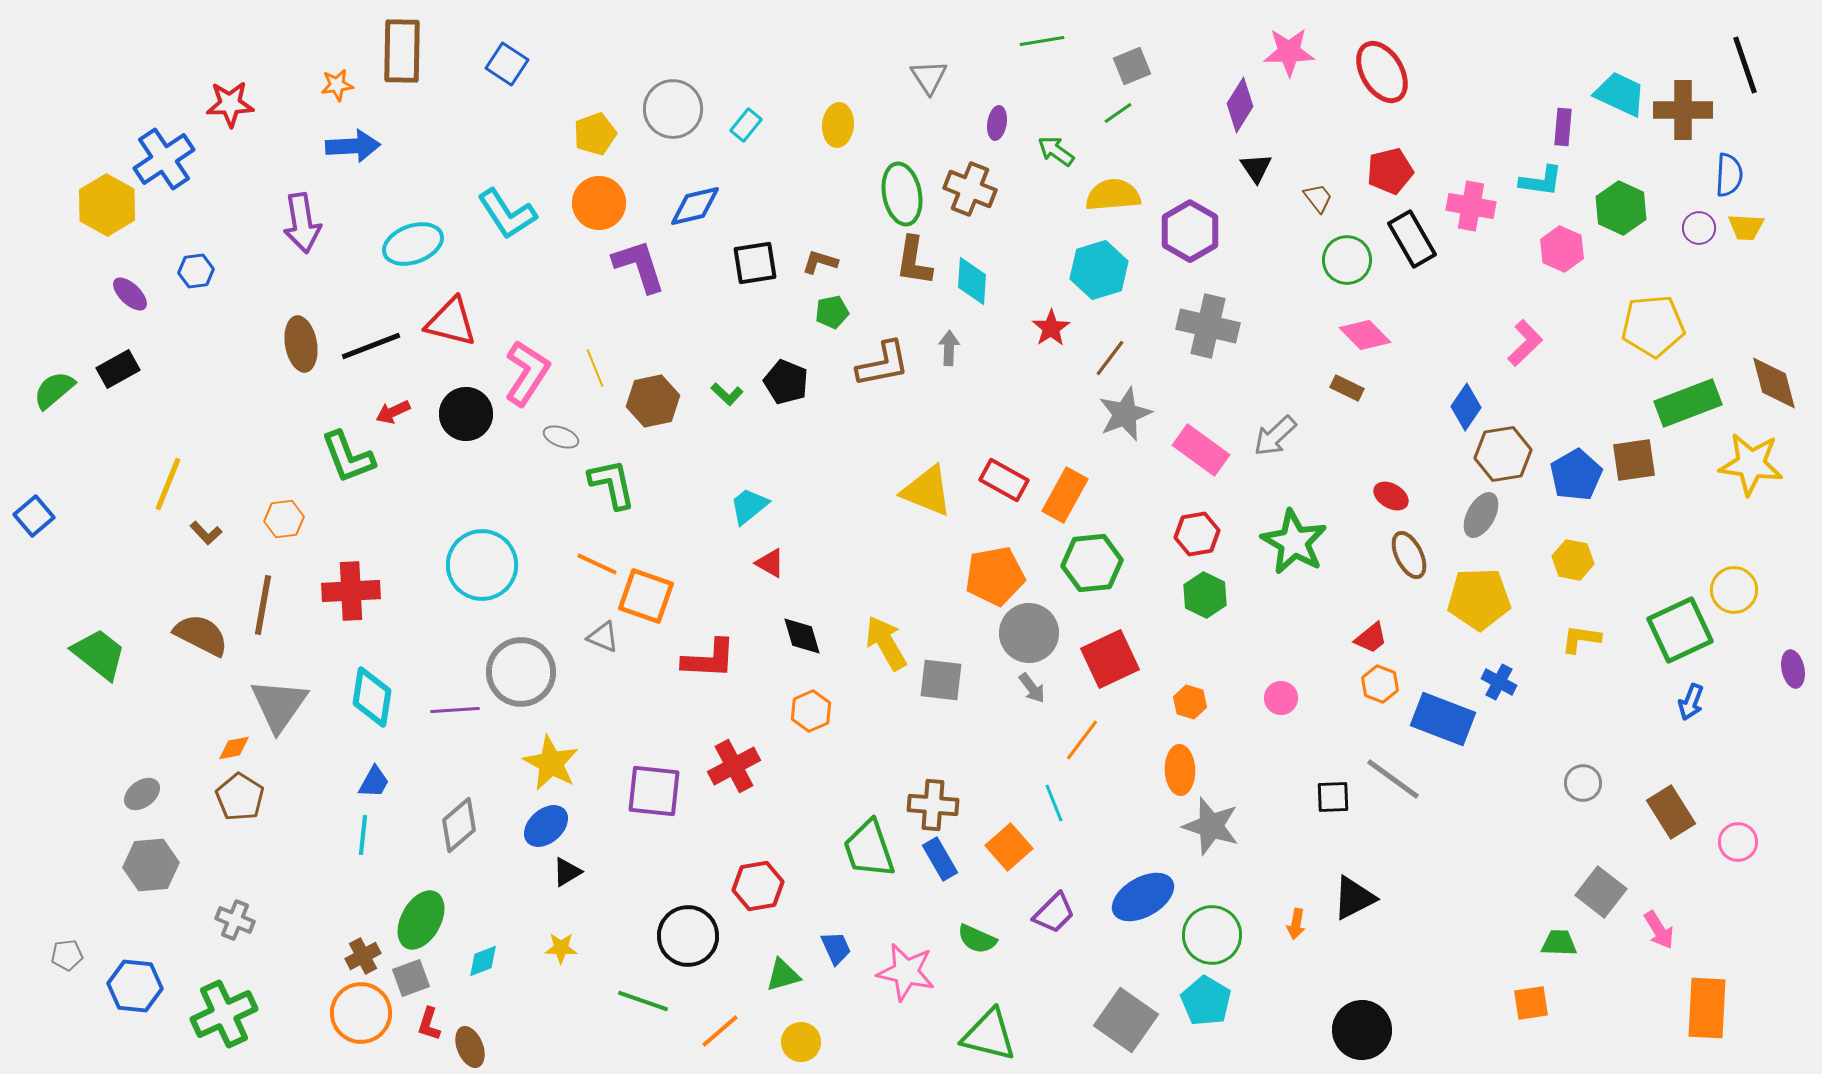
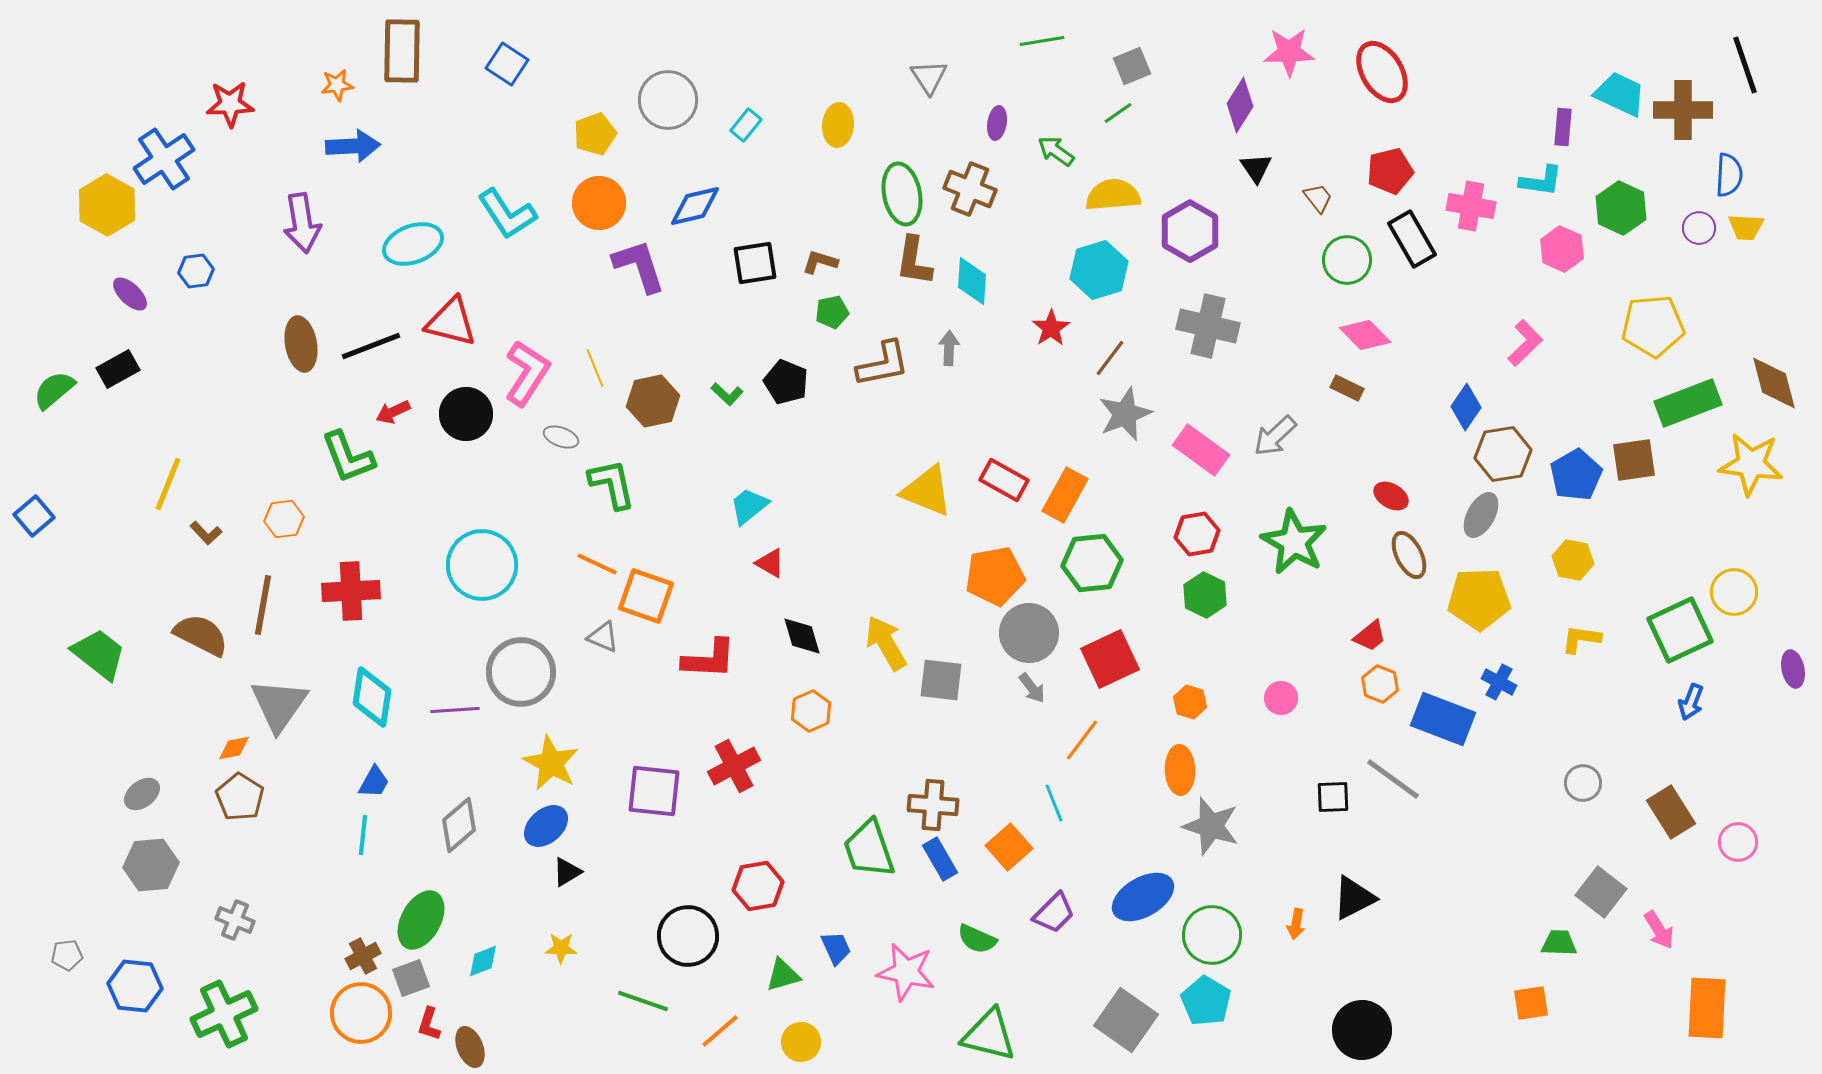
gray circle at (673, 109): moved 5 px left, 9 px up
yellow circle at (1734, 590): moved 2 px down
red trapezoid at (1371, 638): moved 1 px left, 2 px up
